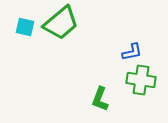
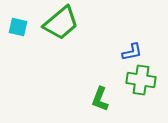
cyan square: moved 7 px left
